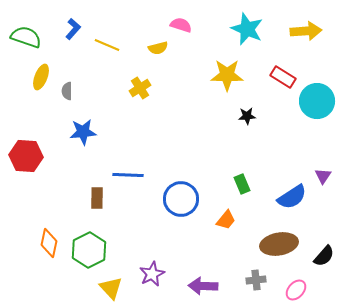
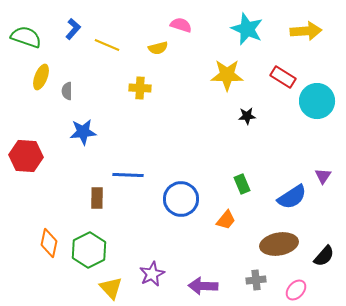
yellow cross: rotated 35 degrees clockwise
